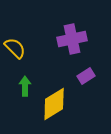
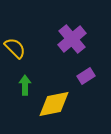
purple cross: rotated 28 degrees counterclockwise
green arrow: moved 1 px up
yellow diamond: rotated 20 degrees clockwise
